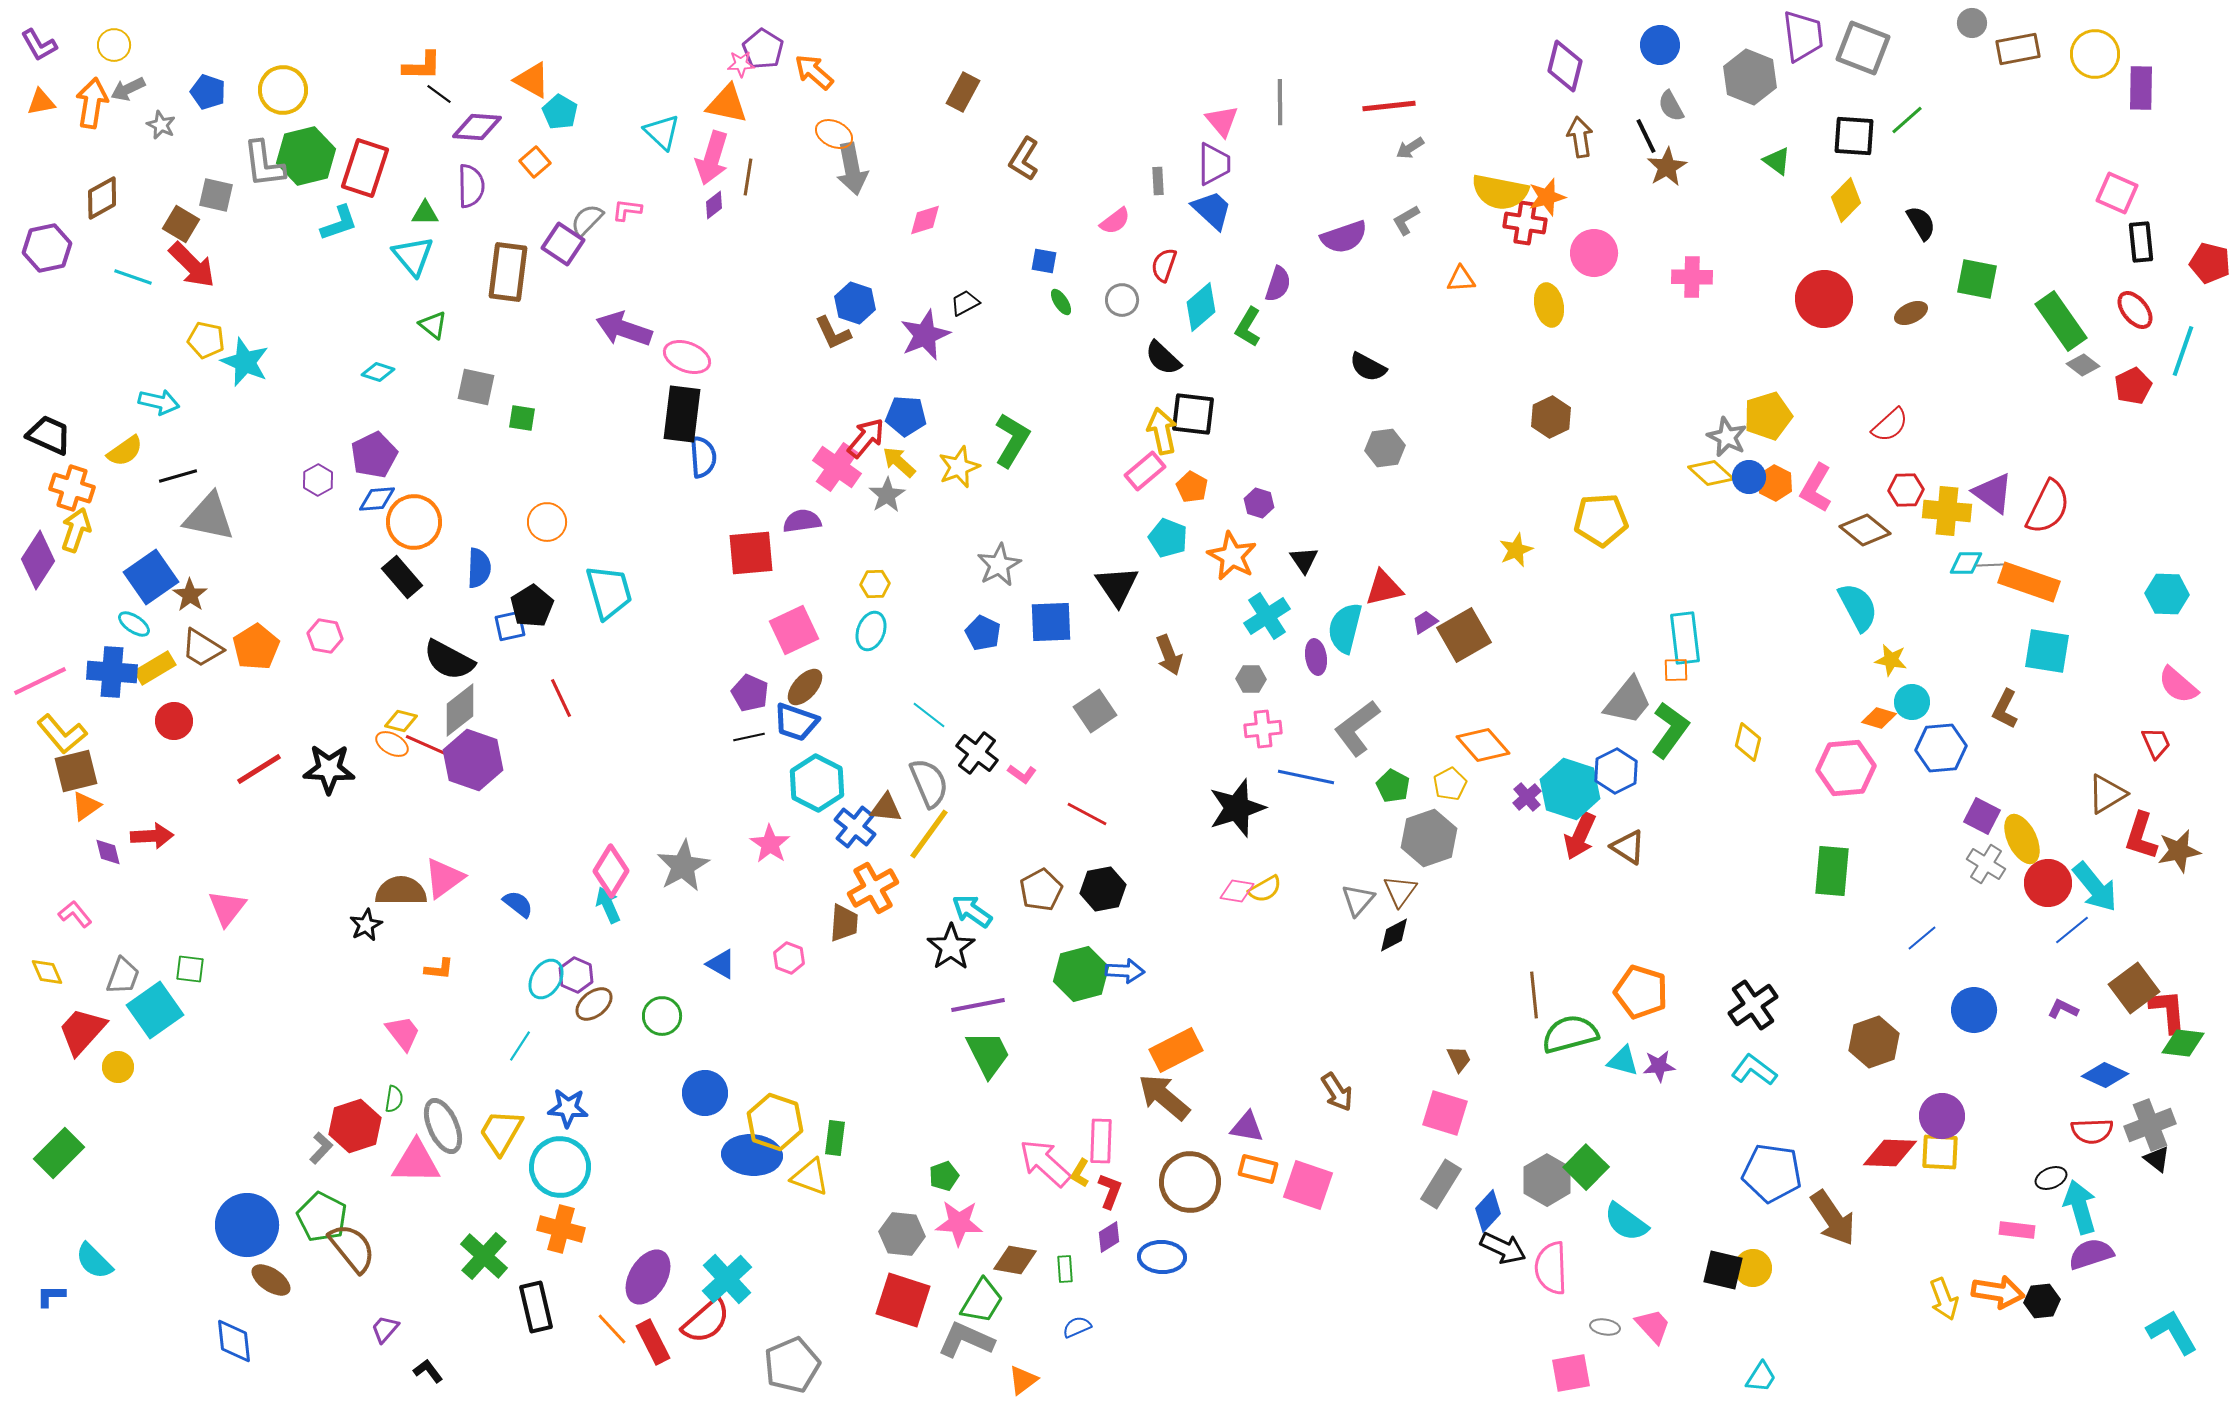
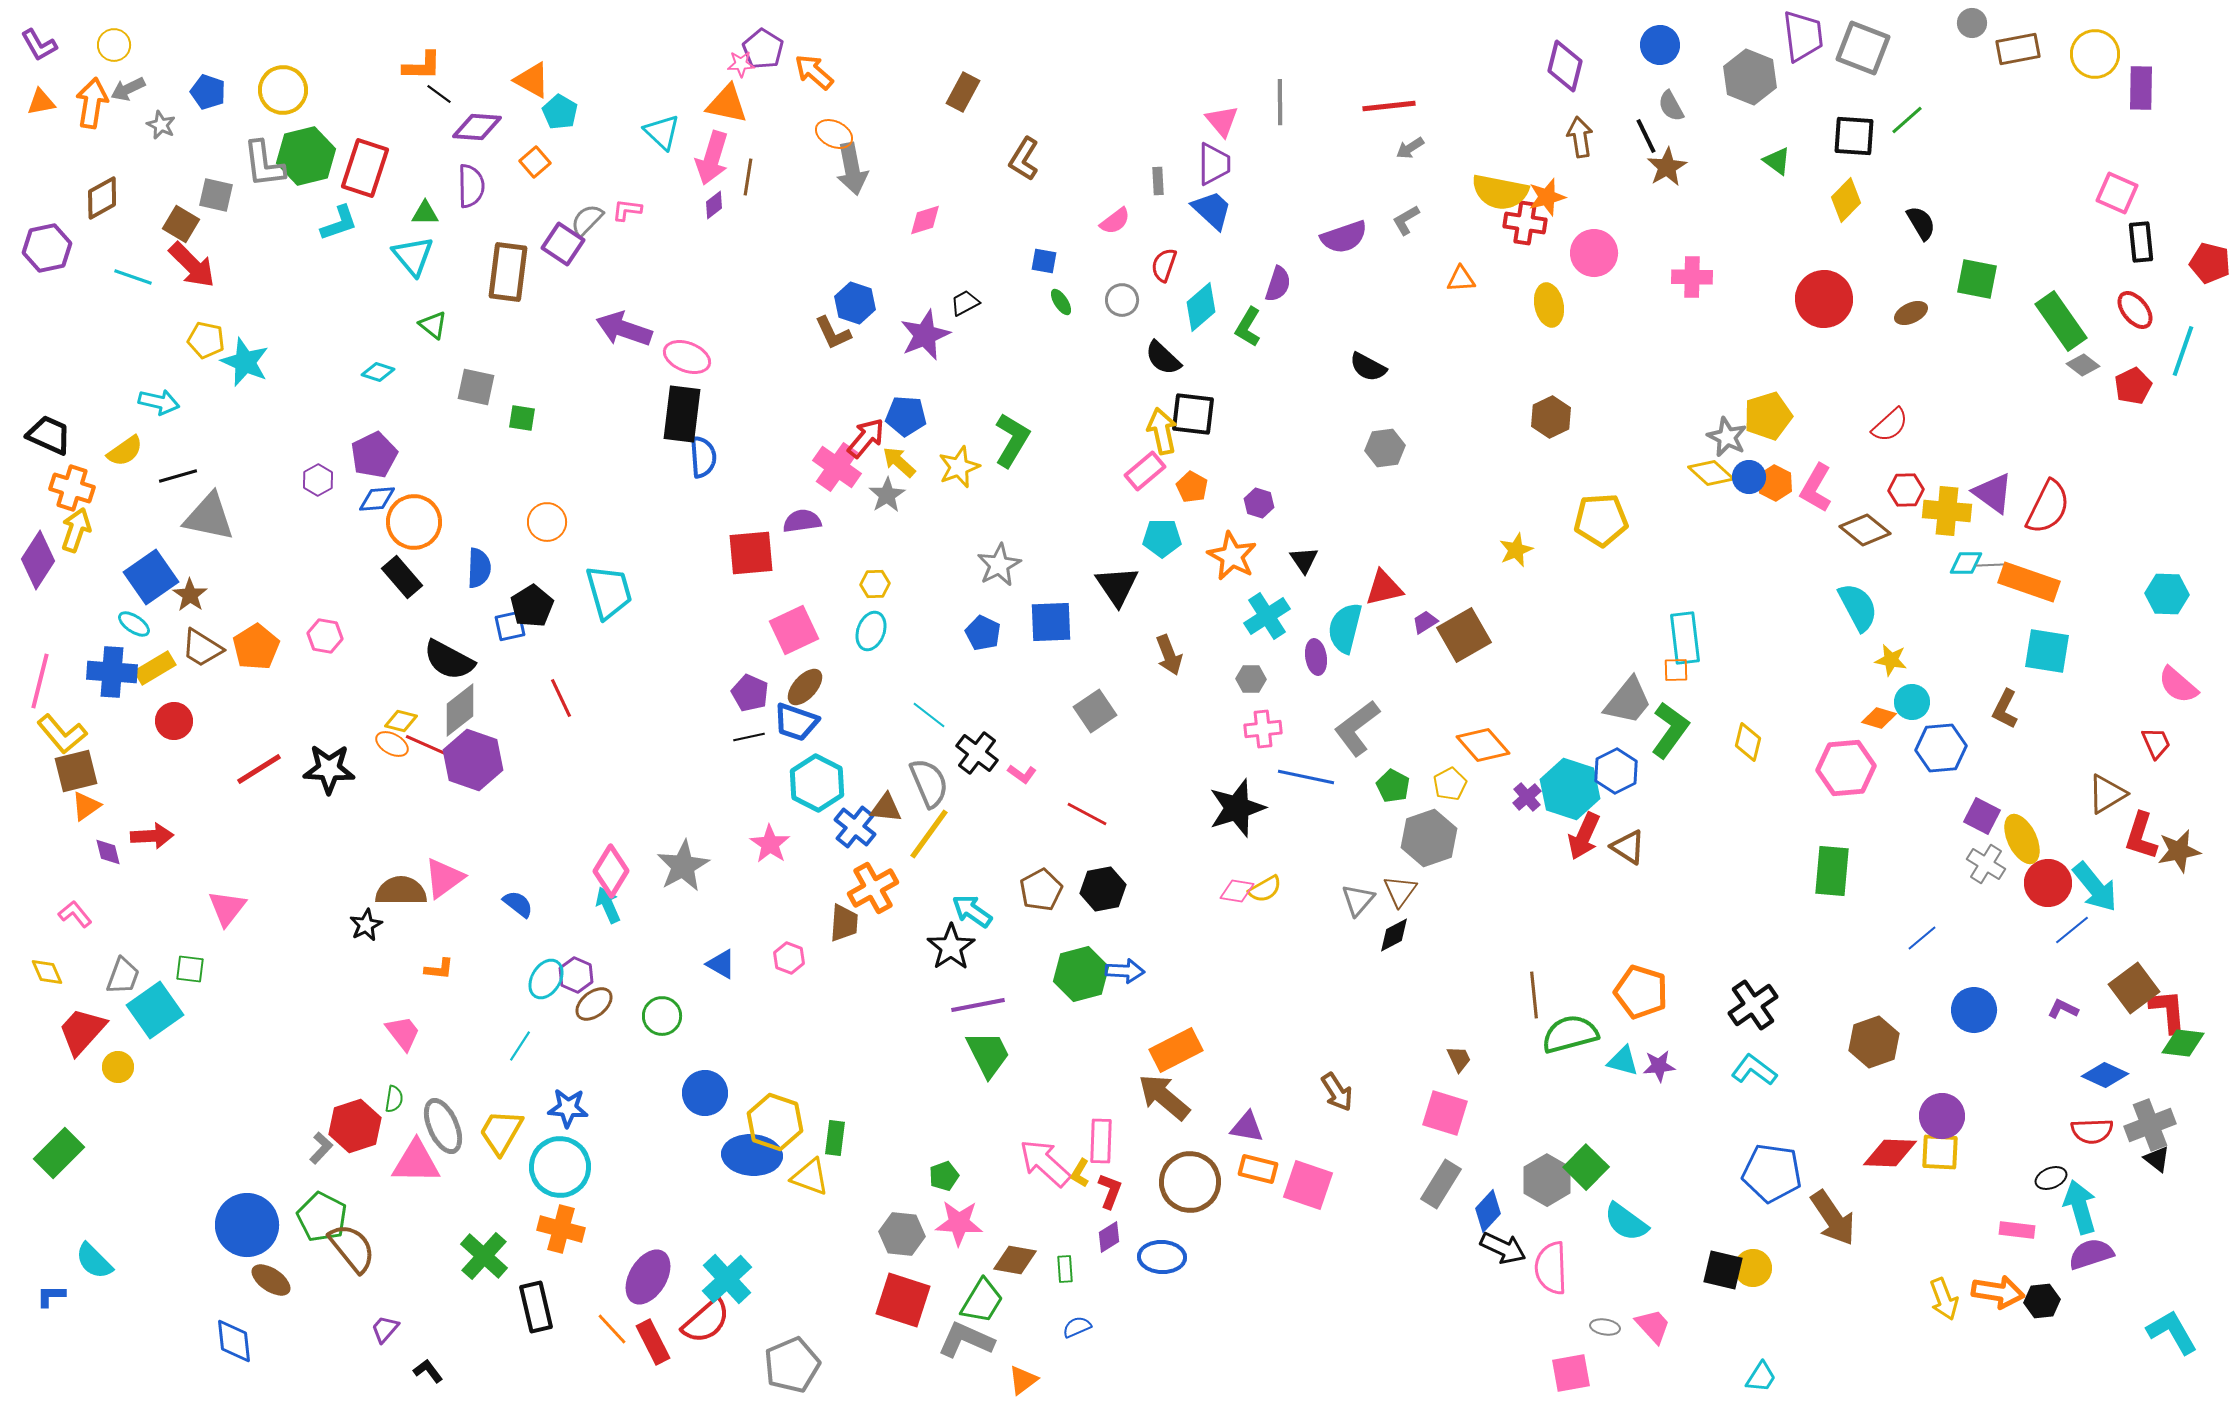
cyan pentagon at (1168, 538): moved 6 px left; rotated 21 degrees counterclockwise
pink line at (40, 681): rotated 50 degrees counterclockwise
red arrow at (1580, 836): moved 4 px right
